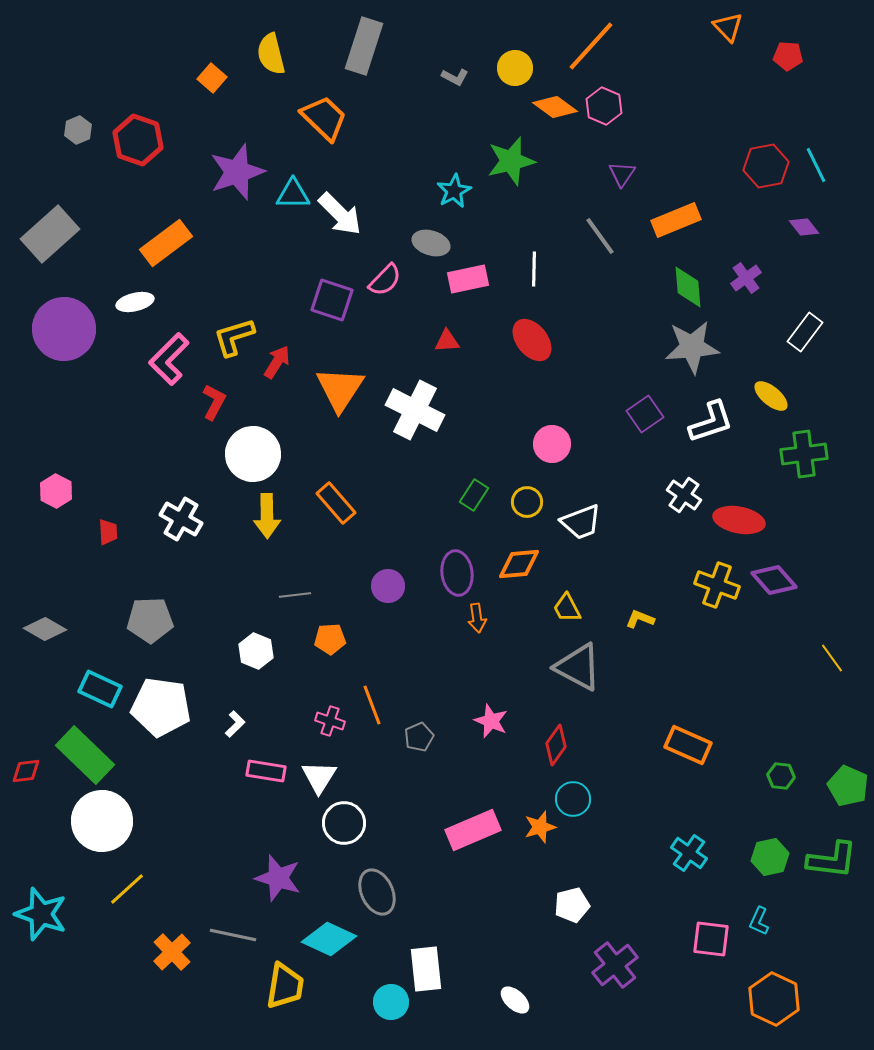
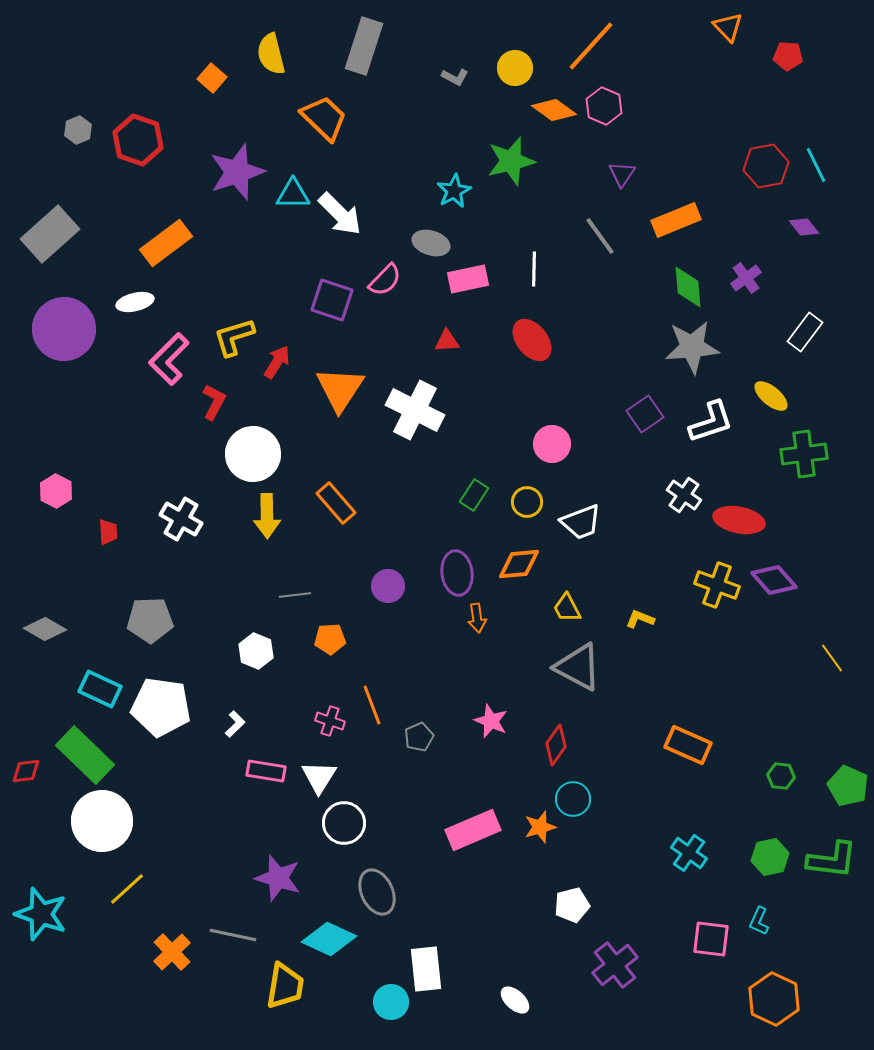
orange diamond at (555, 107): moved 1 px left, 3 px down
